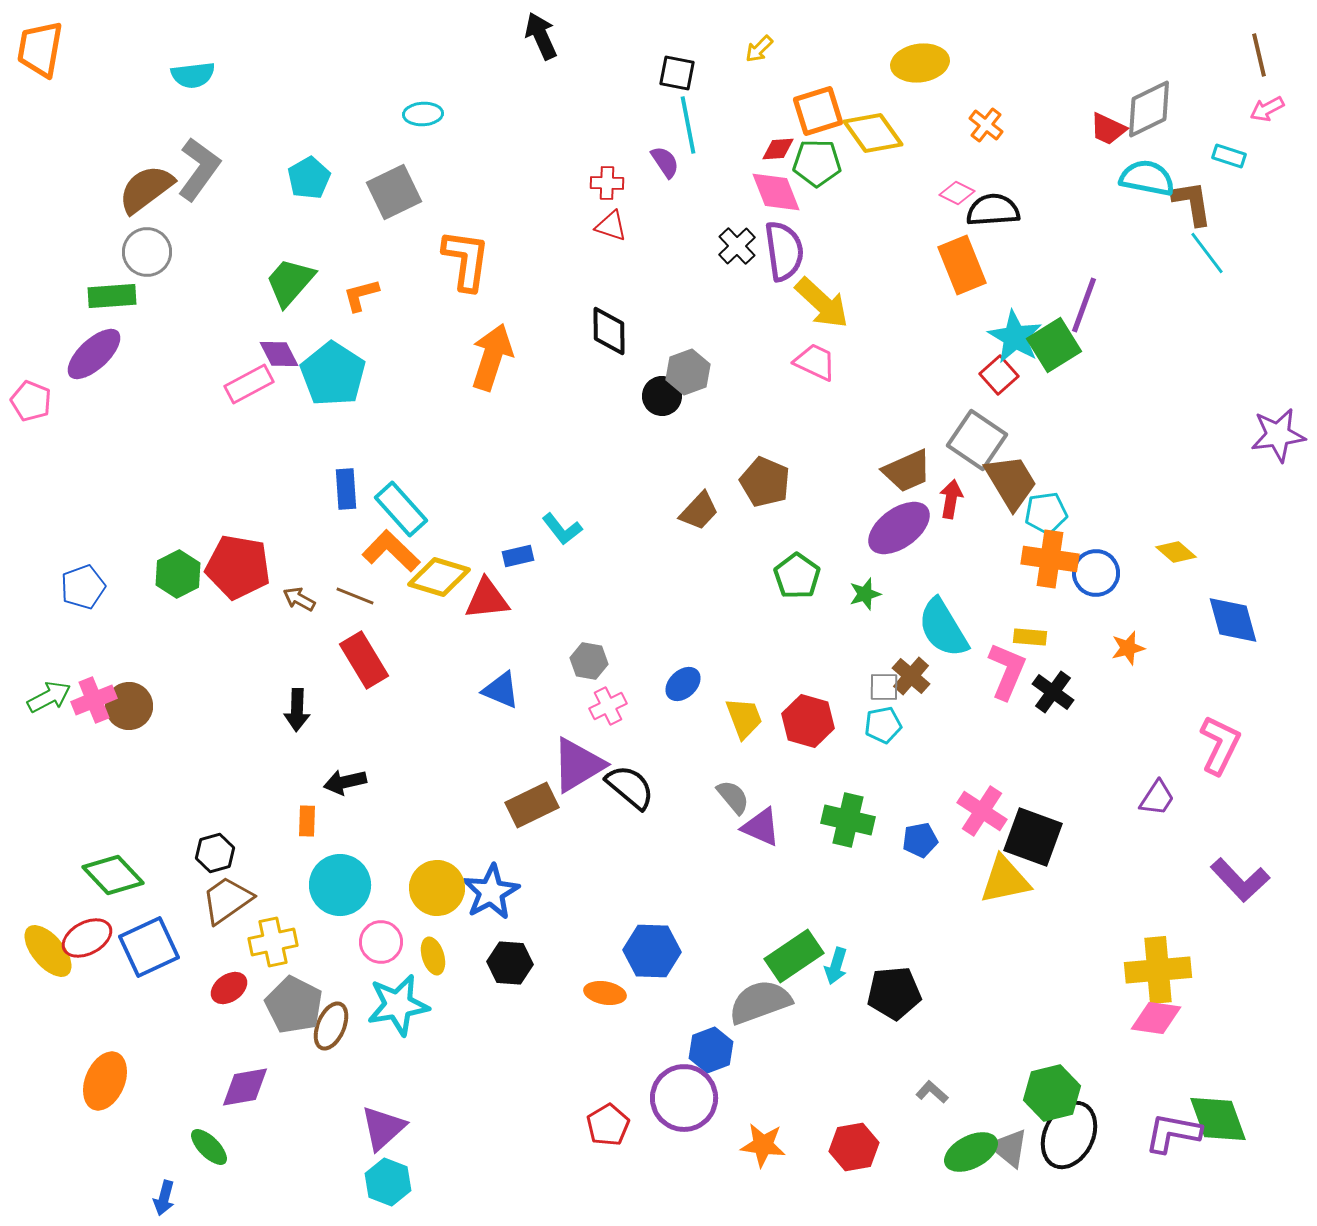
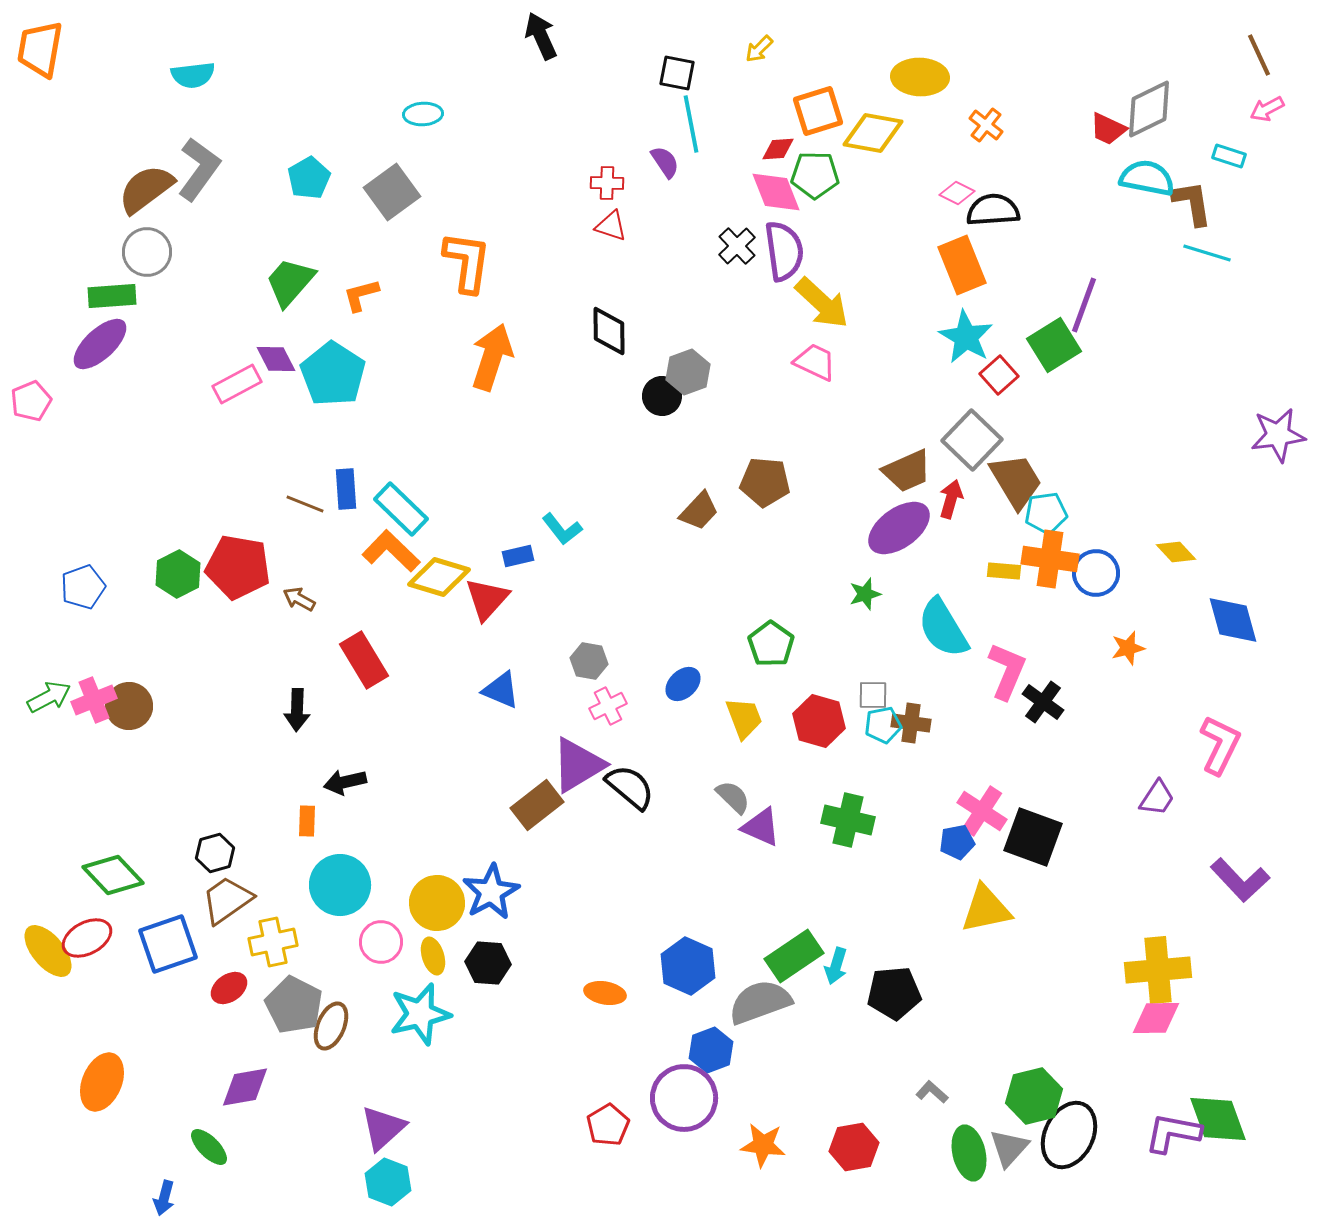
brown line at (1259, 55): rotated 12 degrees counterclockwise
yellow ellipse at (920, 63): moved 14 px down; rotated 10 degrees clockwise
cyan line at (688, 125): moved 3 px right, 1 px up
yellow diamond at (873, 133): rotated 44 degrees counterclockwise
green pentagon at (817, 163): moved 2 px left, 12 px down
gray square at (394, 192): moved 2 px left; rotated 10 degrees counterclockwise
cyan line at (1207, 253): rotated 36 degrees counterclockwise
orange L-shape at (466, 260): moved 1 px right, 2 px down
cyan star at (1015, 337): moved 49 px left
purple ellipse at (94, 354): moved 6 px right, 10 px up
purple diamond at (279, 354): moved 3 px left, 5 px down
pink rectangle at (249, 384): moved 12 px left
pink pentagon at (31, 401): rotated 27 degrees clockwise
gray square at (977, 440): moved 5 px left; rotated 10 degrees clockwise
brown pentagon at (765, 482): rotated 18 degrees counterclockwise
brown trapezoid at (1011, 482): moved 5 px right, 1 px up
red arrow at (951, 499): rotated 6 degrees clockwise
cyan rectangle at (401, 509): rotated 4 degrees counterclockwise
yellow diamond at (1176, 552): rotated 6 degrees clockwise
green pentagon at (797, 576): moved 26 px left, 68 px down
brown line at (355, 596): moved 50 px left, 92 px up
red triangle at (487, 599): rotated 42 degrees counterclockwise
yellow rectangle at (1030, 637): moved 26 px left, 66 px up
brown cross at (911, 676): moved 47 px down; rotated 33 degrees counterclockwise
gray square at (884, 687): moved 11 px left, 8 px down
black cross at (1053, 692): moved 10 px left, 10 px down
red hexagon at (808, 721): moved 11 px right
gray semicircle at (733, 797): rotated 6 degrees counterclockwise
brown rectangle at (532, 805): moved 5 px right; rotated 12 degrees counterclockwise
blue pentagon at (920, 840): moved 37 px right, 2 px down
yellow triangle at (1005, 880): moved 19 px left, 29 px down
yellow circle at (437, 888): moved 15 px down
blue square at (149, 947): moved 19 px right, 3 px up; rotated 6 degrees clockwise
blue hexagon at (652, 951): moved 36 px right, 15 px down; rotated 22 degrees clockwise
black hexagon at (510, 963): moved 22 px left
cyan star at (398, 1005): moved 22 px right, 9 px down; rotated 4 degrees counterclockwise
pink diamond at (1156, 1018): rotated 9 degrees counterclockwise
orange ellipse at (105, 1081): moved 3 px left, 1 px down
green hexagon at (1052, 1093): moved 18 px left, 3 px down
gray triangle at (1009, 1148): rotated 33 degrees clockwise
green ellipse at (971, 1152): moved 2 px left, 1 px down; rotated 76 degrees counterclockwise
